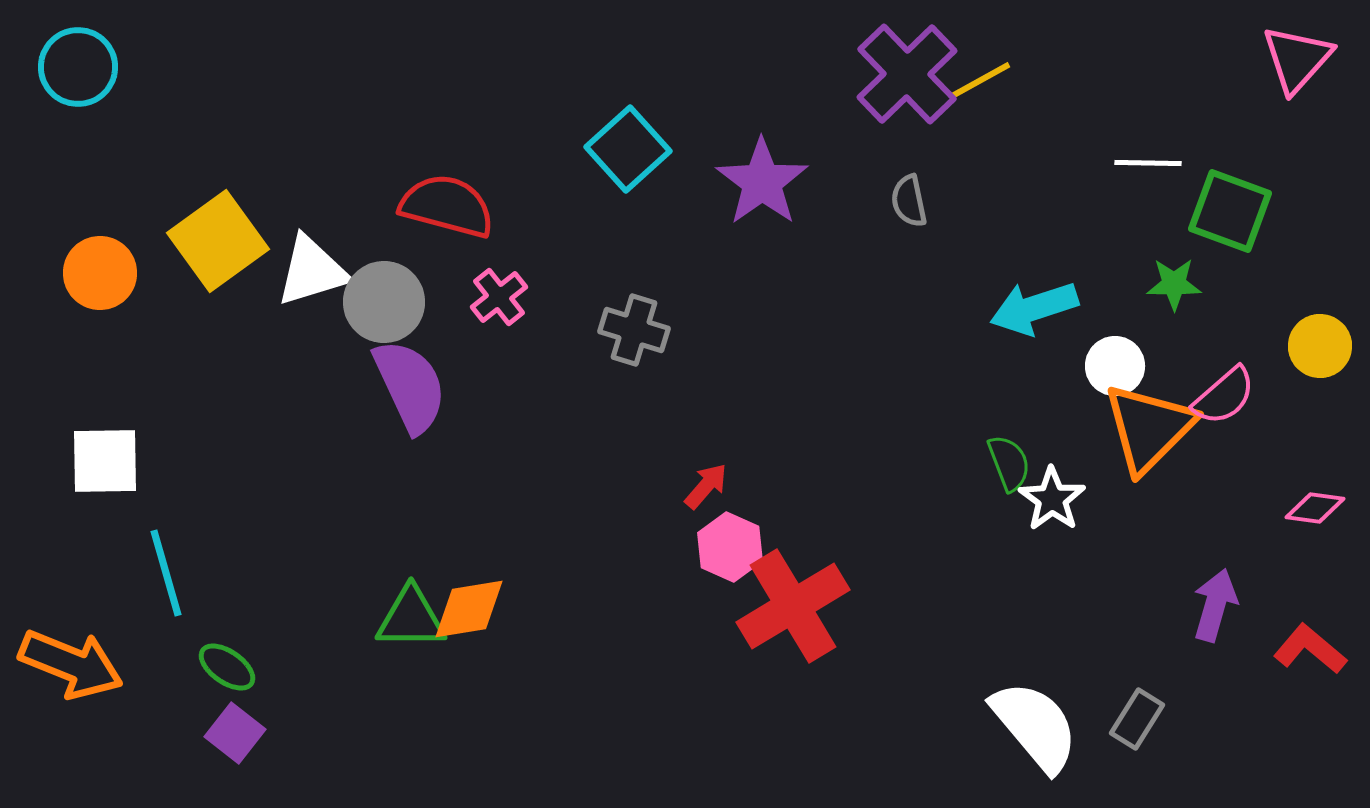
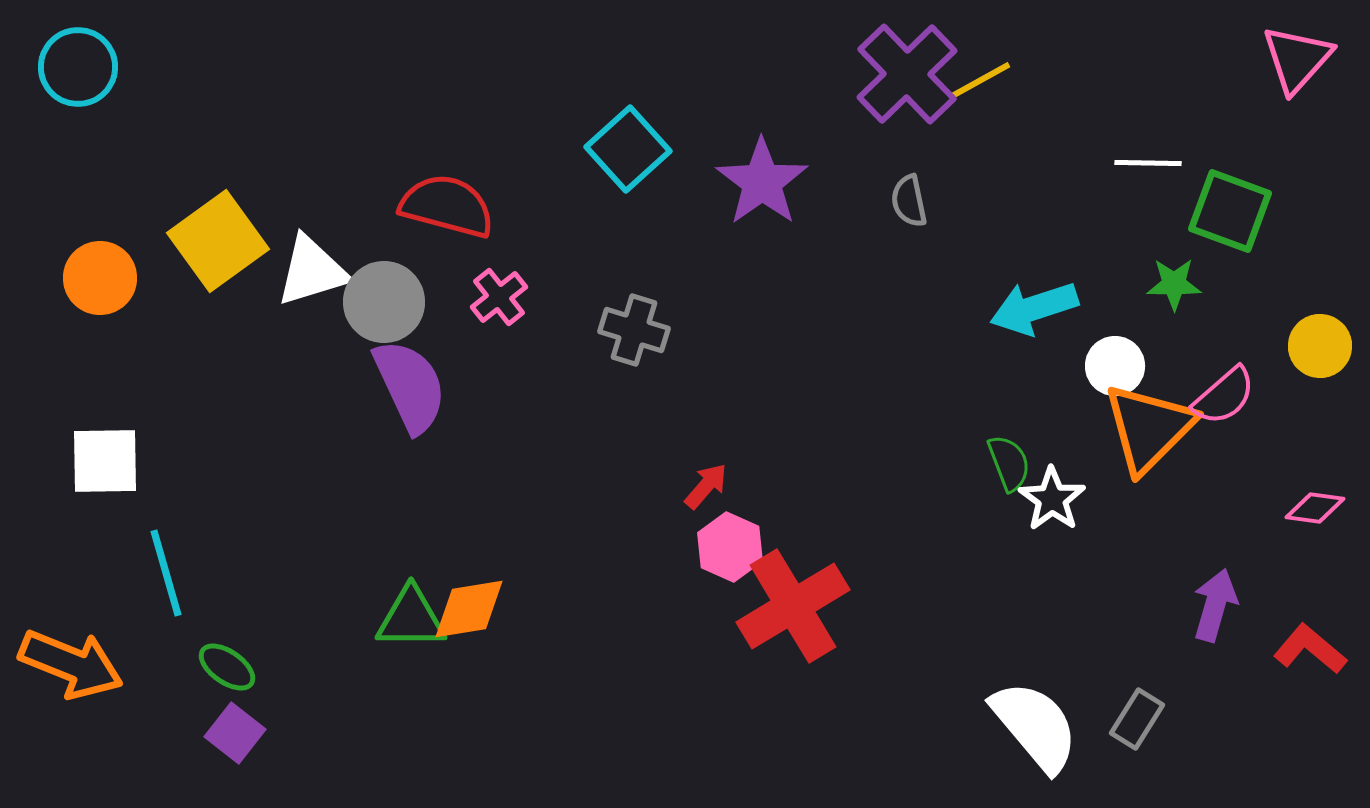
orange circle: moved 5 px down
